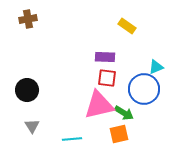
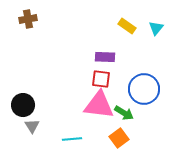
cyan triangle: moved 39 px up; rotated 28 degrees counterclockwise
red square: moved 6 px left, 1 px down
black circle: moved 4 px left, 15 px down
pink triangle: rotated 20 degrees clockwise
orange square: moved 4 px down; rotated 24 degrees counterclockwise
